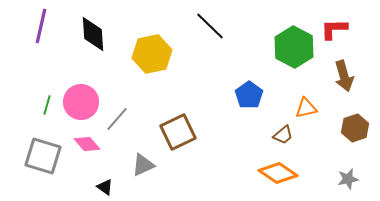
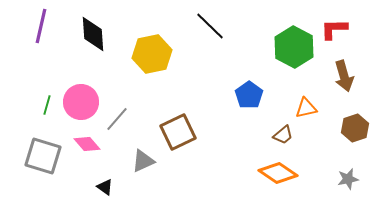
gray triangle: moved 4 px up
